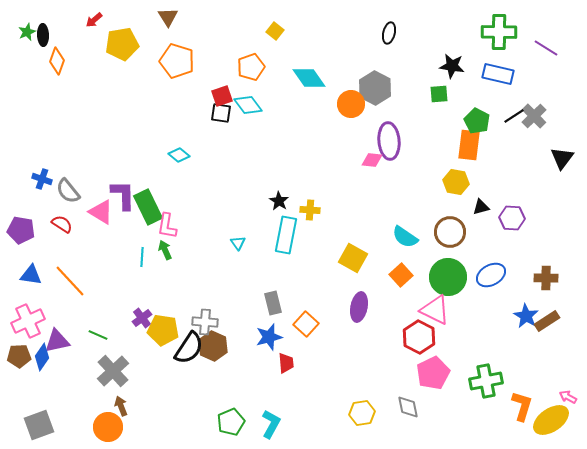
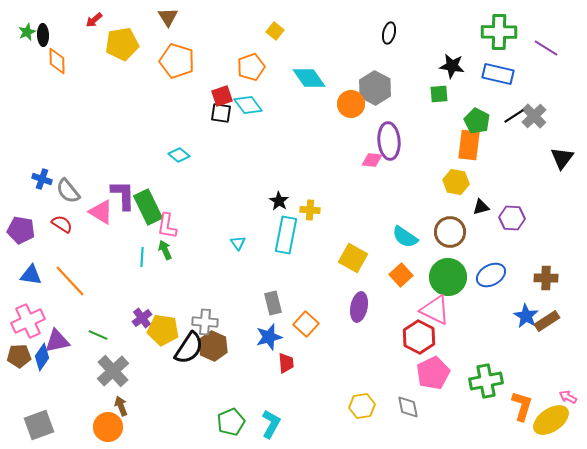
orange diamond at (57, 61): rotated 20 degrees counterclockwise
yellow hexagon at (362, 413): moved 7 px up
